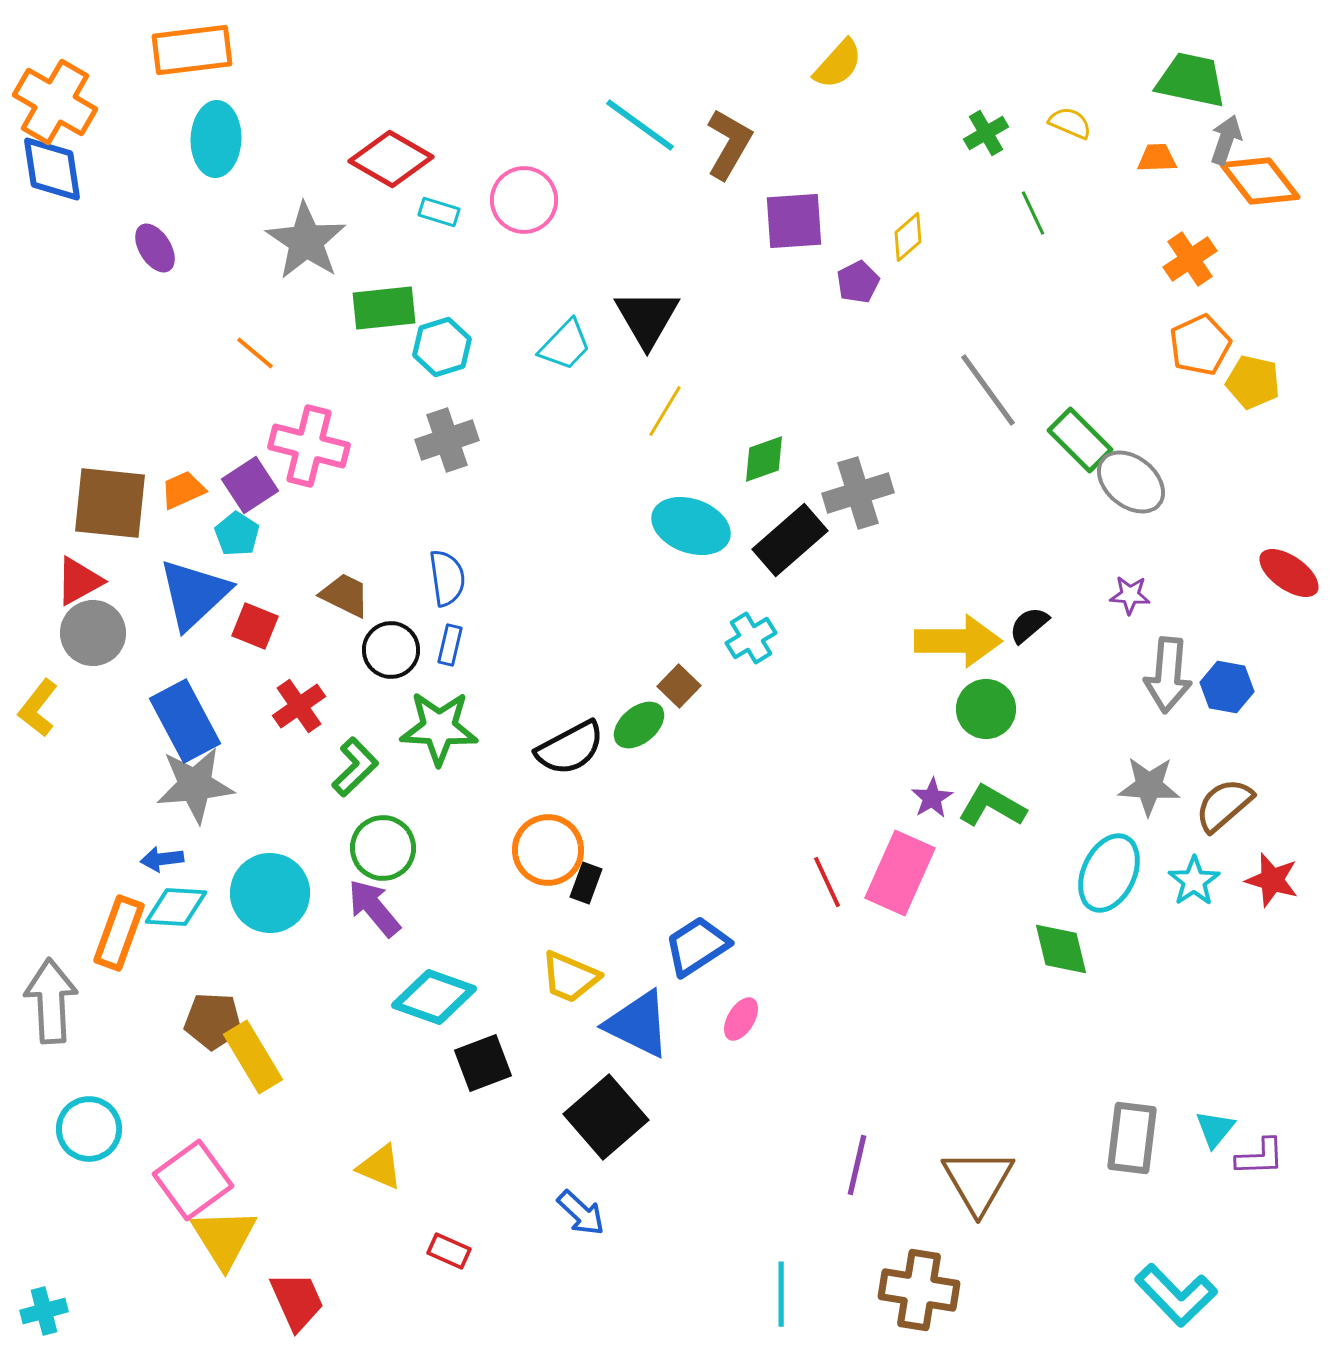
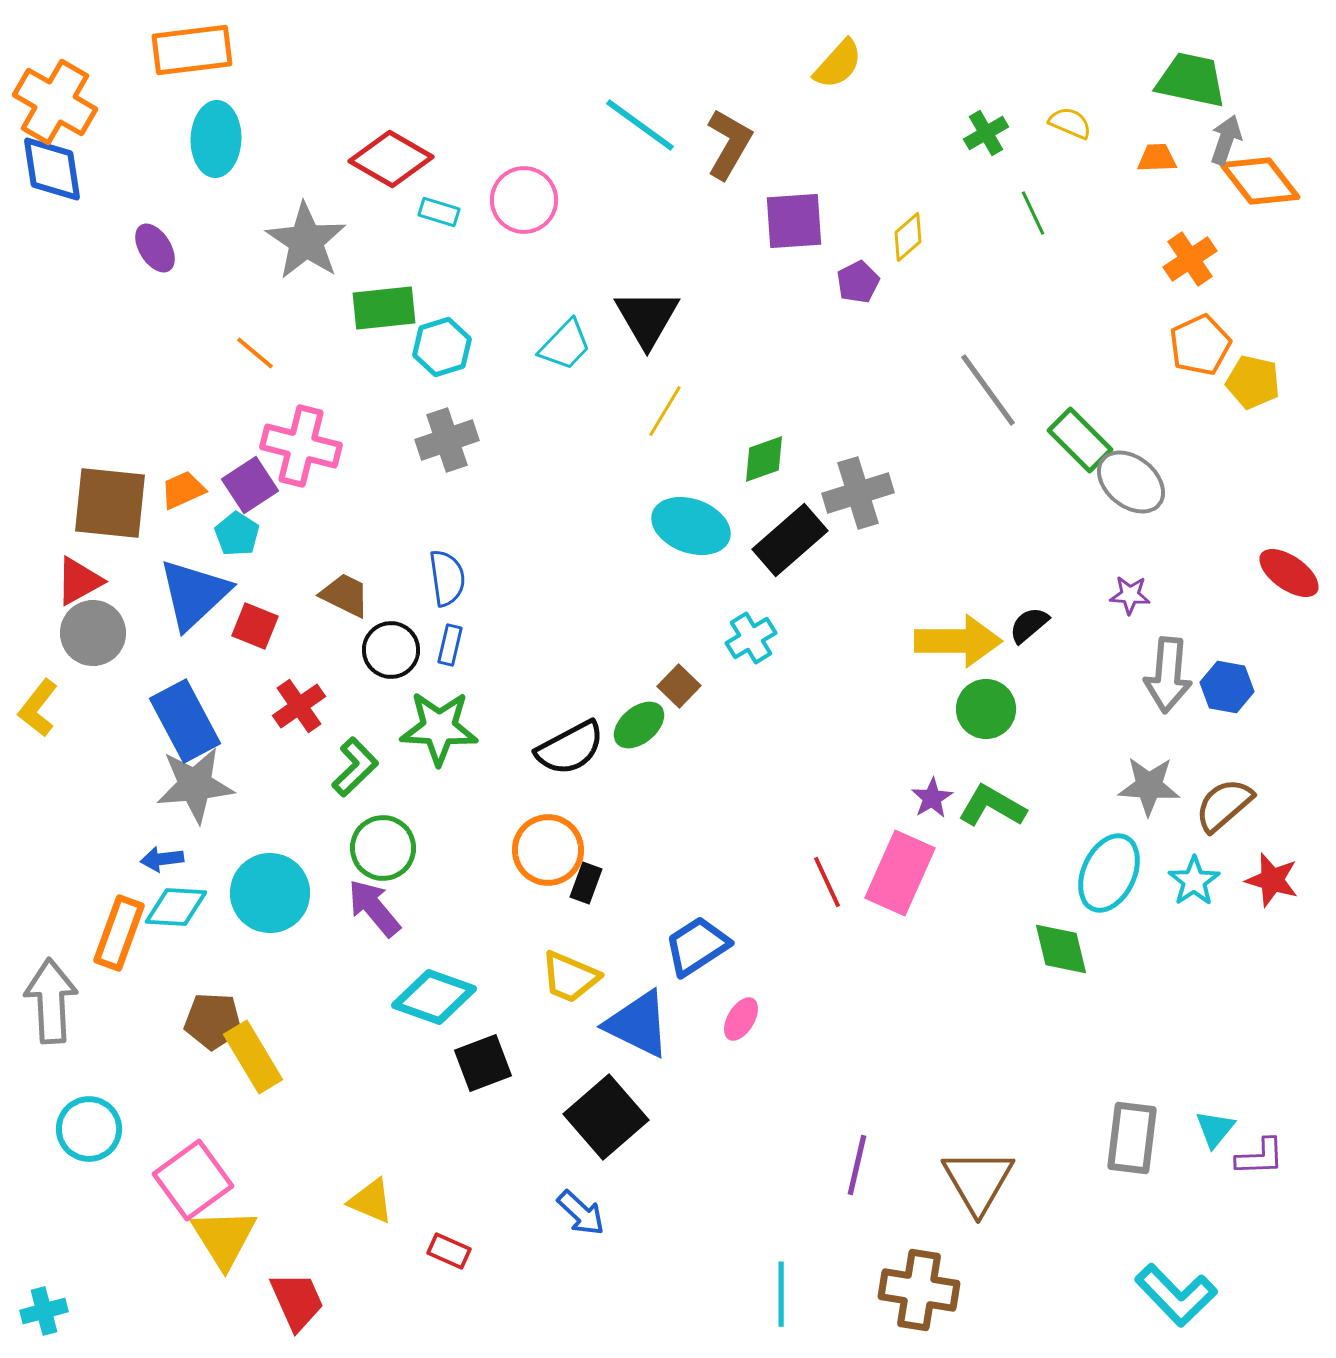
pink cross at (309, 446): moved 8 px left
yellow triangle at (380, 1167): moved 9 px left, 34 px down
